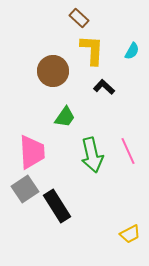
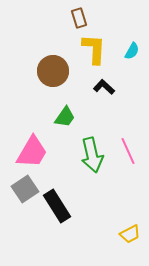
brown rectangle: rotated 30 degrees clockwise
yellow L-shape: moved 2 px right, 1 px up
pink trapezoid: rotated 33 degrees clockwise
